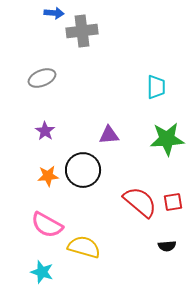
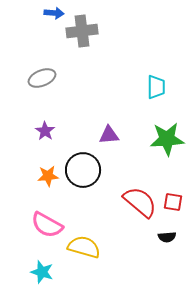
red square: rotated 18 degrees clockwise
black semicircle: moved 9 px up
